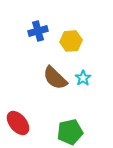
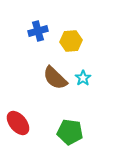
green pentagon: rotated 20 degrees clockwise
